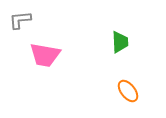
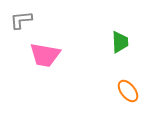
gray L-shape: moved 1 px right
